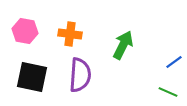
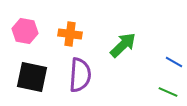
green arrow: rotated 20 degrees clockwise
blue line: rotated 66 degrees clockwise
